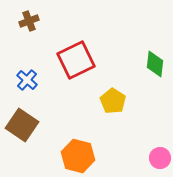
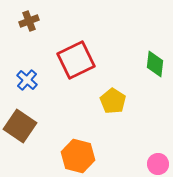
brown square: moved 2 px left, 1 px down
pink circle: moved 2 px left, 6 px down
